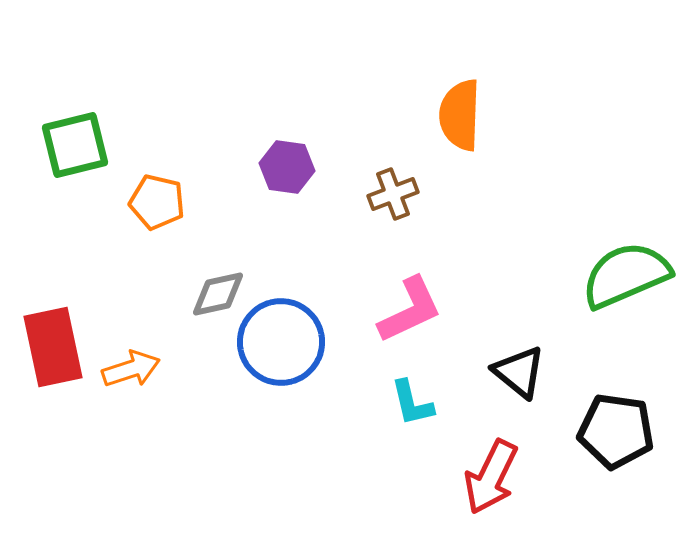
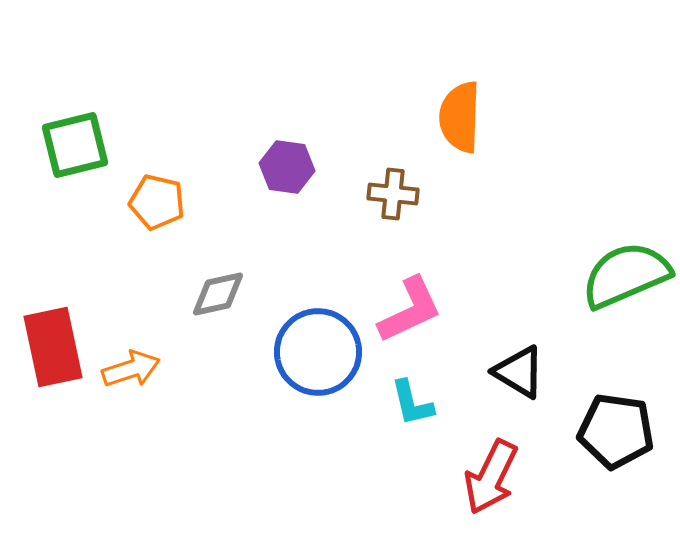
orange semicircle: moved 2 px down
brown cross: rotated 27 degrees clockwise
blue circle: moved 37 px right, 10 px down
black triangle: rotated 8 degrees counterclockwise
